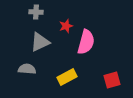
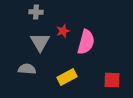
red star: moved 3 px left, 5 px down
gray triangle: rotated 35 degrees counterclockwise
red square: rotated 18 degrees clockwise
